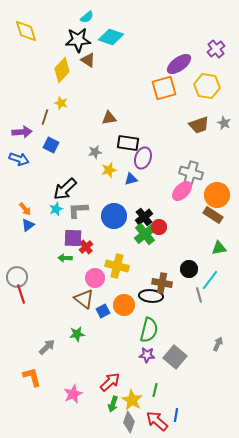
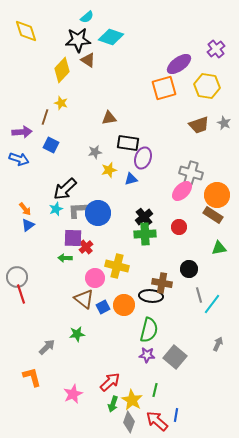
blue circle at (114, 216): moved 16 px left, 3 px up
red circle at (159, 227): moved 20 px right
green cross at (145, 234): rotated 35 degrees clockwise
cyan line at (210, 280): moved 2 px right, 24 px down
blue square at (103, 311): moved 4 px up
